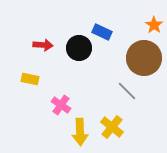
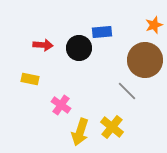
orange star: rotated 18 degrees clockwise
blue rectangle: rotated 30 degrees counterclockwise
brown circle: moved 1 px right, 2 px down
yellow arrow: rotated 20 degrees clockwise
